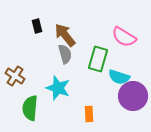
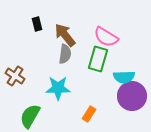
black rectangle: moved 2 px up
pink semicircle: moved 18 px left
gray semicircle: rotated 24 degrees clockwise
cyan semicircle: moved 5 px right; rotated 20 degrees counterclockwise
cyan star: rotated 20 degrees counterclockwise
purple circle: moved 1 px left
green semicircle: moved 8 px down; rotated 25 degrees clockwise
orange rectangle: rotated 35 degrees clockwise
